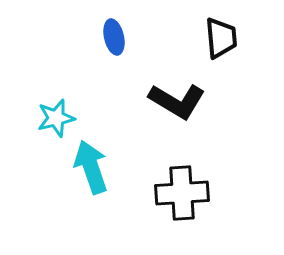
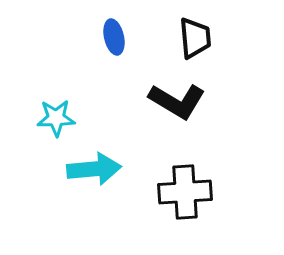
black trapezoid: moved 26 px left
cyan star: rotated 12 degrees clockwise
cyan arrow: moved 3 px right, 2 px down; rotated 104 degrees clockwise
black cross: moved 3 px right, 1 px up
